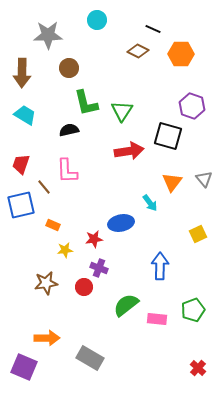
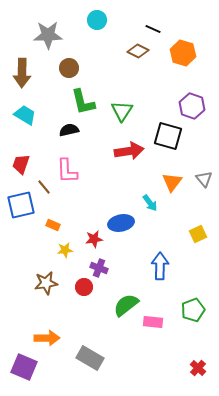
orange hexagon: moved 2 px right, 1 px up; rotated 15 degrees clockwise
green L-shape: moved 3 px left, 1 px up
pink rectangle: moved 4 px left, 3 px down
